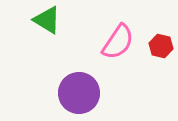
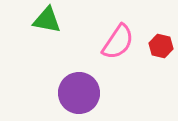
green triangle: rotated 20 degrees counterclockwise
